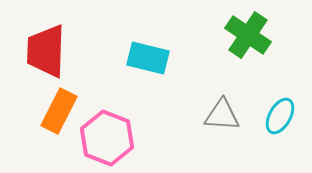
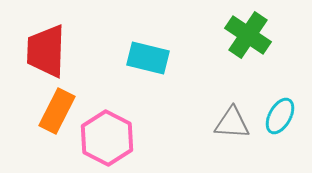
orange rectangle: moved 2 px left
gray triangle: moved 10 px right, 8 px down
pink hexagon: rotated 6 degrees clockwise
